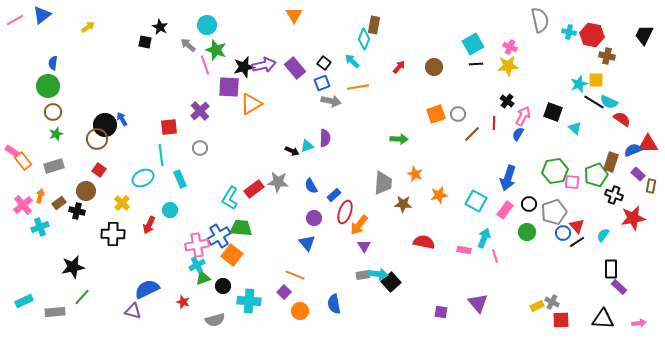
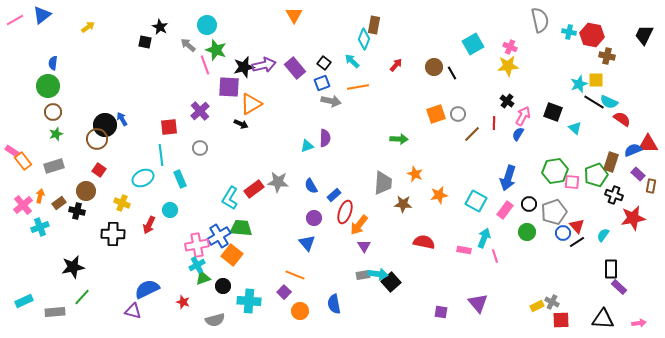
black line at (476, 64): moved 24 px left, 9 px down; rotated 64 degrees clockwise
red arrow at (399, 67): moved 3 px left, 2 px up
black arrow at (292, 151): moved 51 px left, 27 px up
yellow cross at (122, 203): rotated 21 degrees counterclockwise
